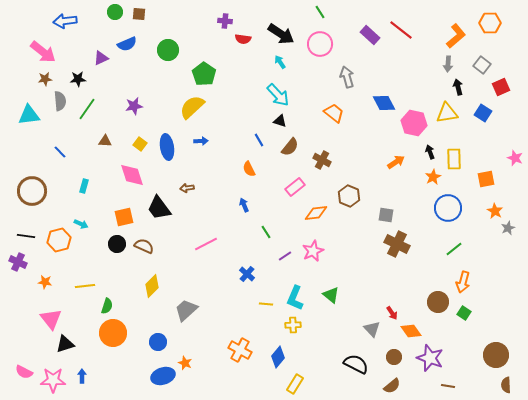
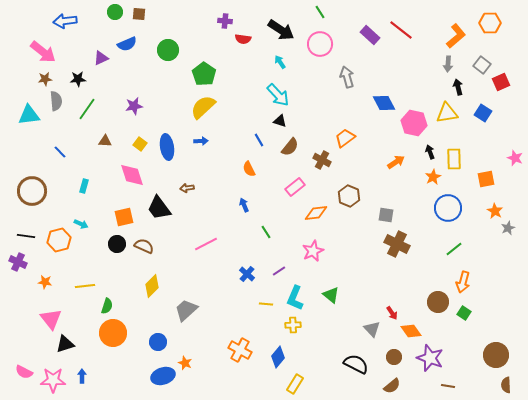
black arrow at (281, 34): moved 4 px up
red square at (501, 87): moved 5 px up
gray semicircle at (60, 101): moved 4 px left
yellow semicircle at (192, 107): moved 11 px right
orange trapezoid at (334, 113): moved 11 px right, 25 px down; rotated 75 degrees counterclockwise
purple line at (285, 256): moved 6 px left, 15 px down
